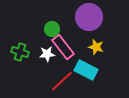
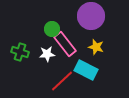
purple circle: moved 2 px right, 1 px up
pink rectangle: moved 2 px right, 3 px up
